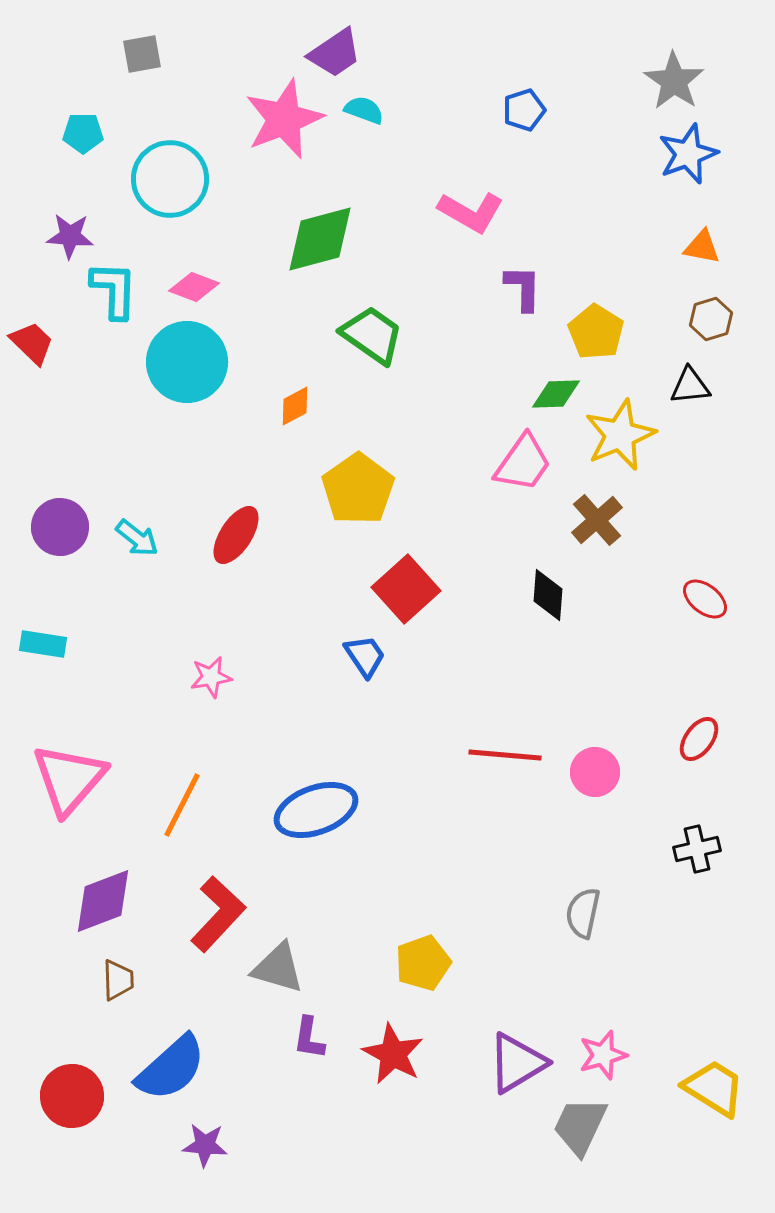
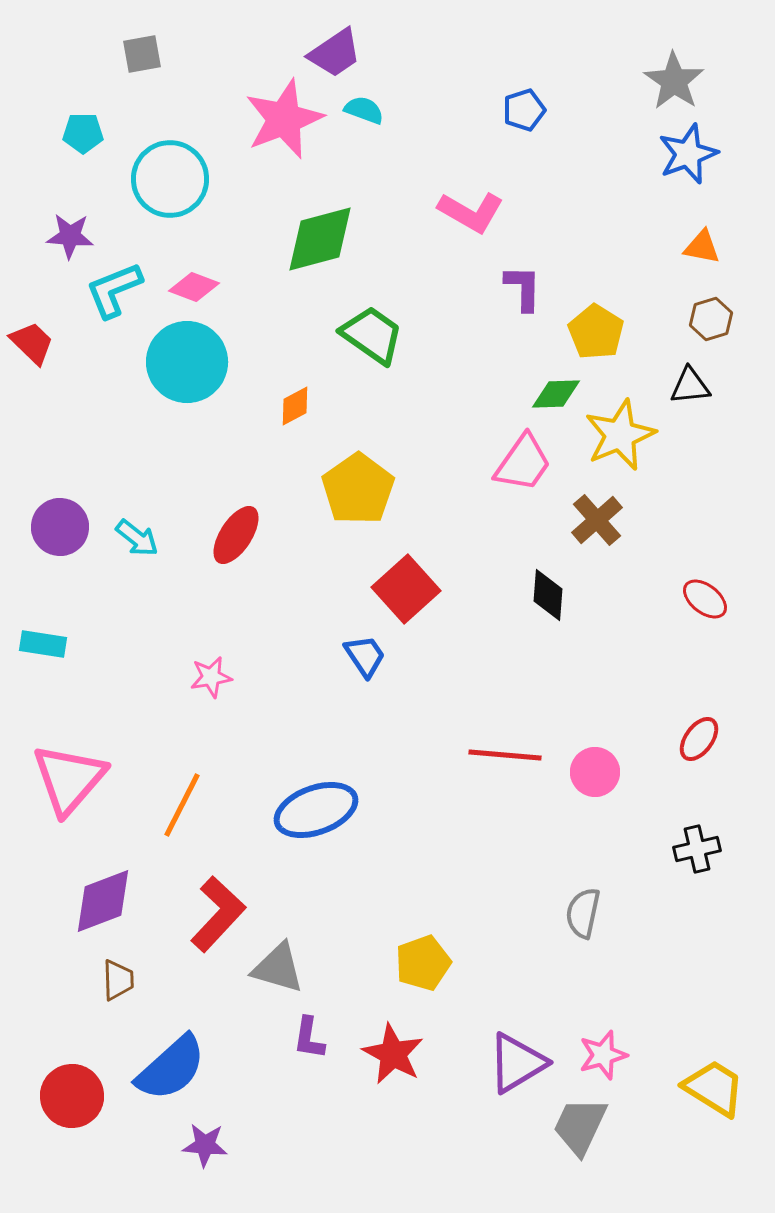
cyan L-shape at (114, 290): rotated 114 degrees counterclockwise
